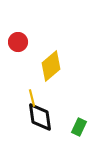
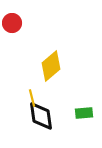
red circle: moved 6 px left, 19 px up
black diamond: moved 1 px right, 1 px up
green rectangle: moved 5 px right, 14 px up; rotated 60 degrees clockwise
